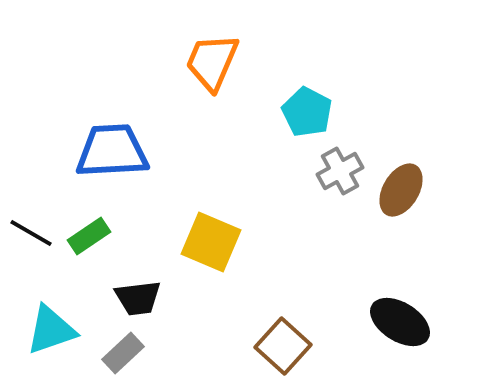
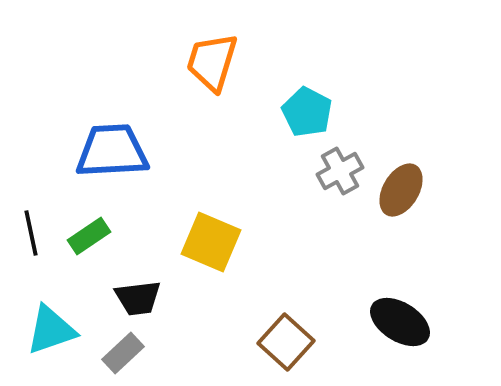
orange trapezoid: rotated 6 degrees counterclockwise
black line: rotated 48 degrees clockwise
brown square: moved 3 px right, 4 px up
